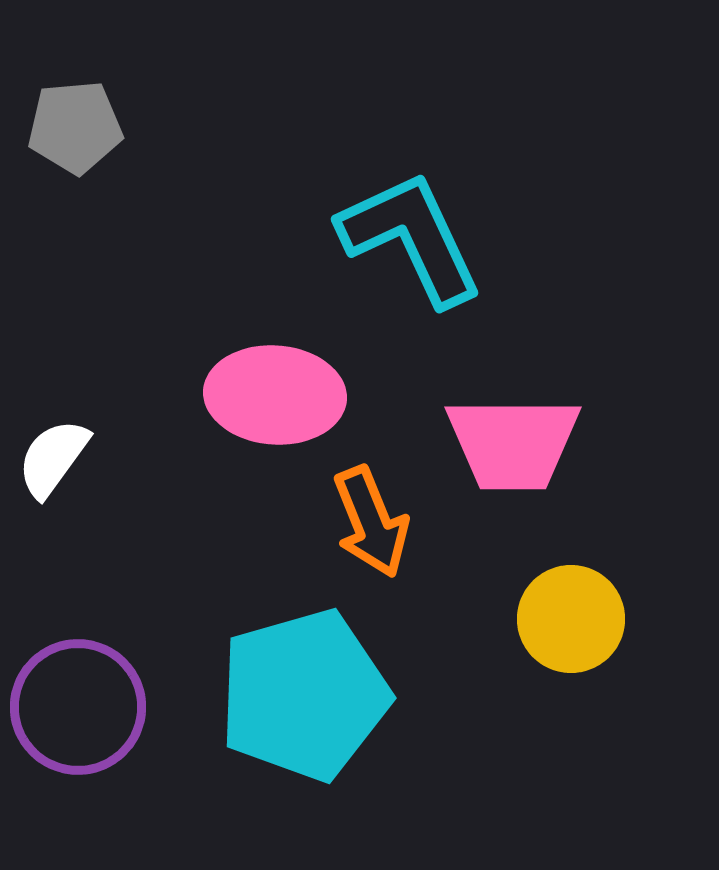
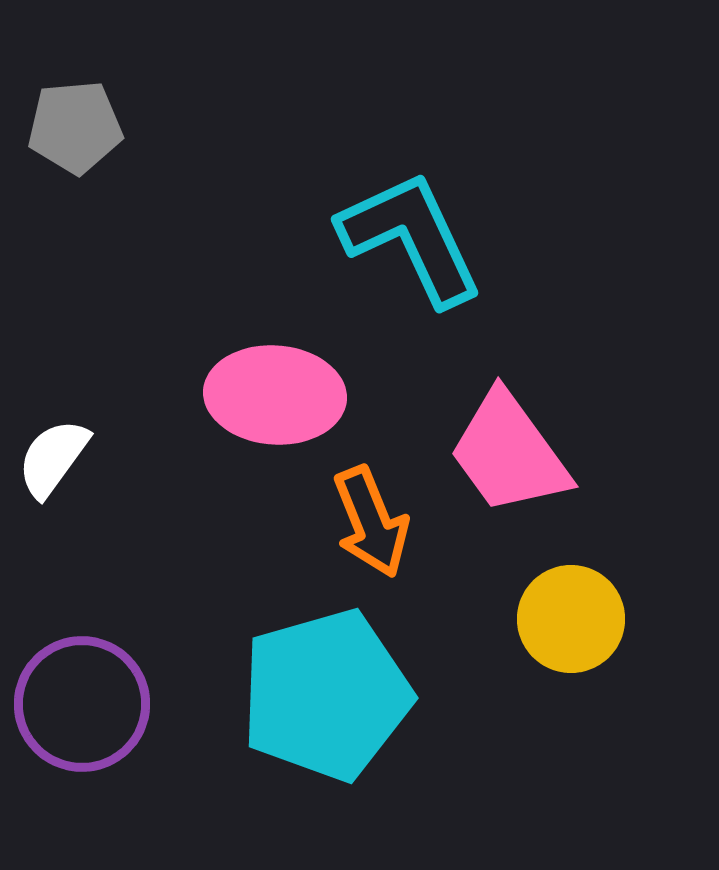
pink trapezoid: moved 4 px left, 10 px down; rotated 54 degrees clockwise
cyan pentagon: moved 22 px right
purple circle: moved 4 px right, 3 px up
